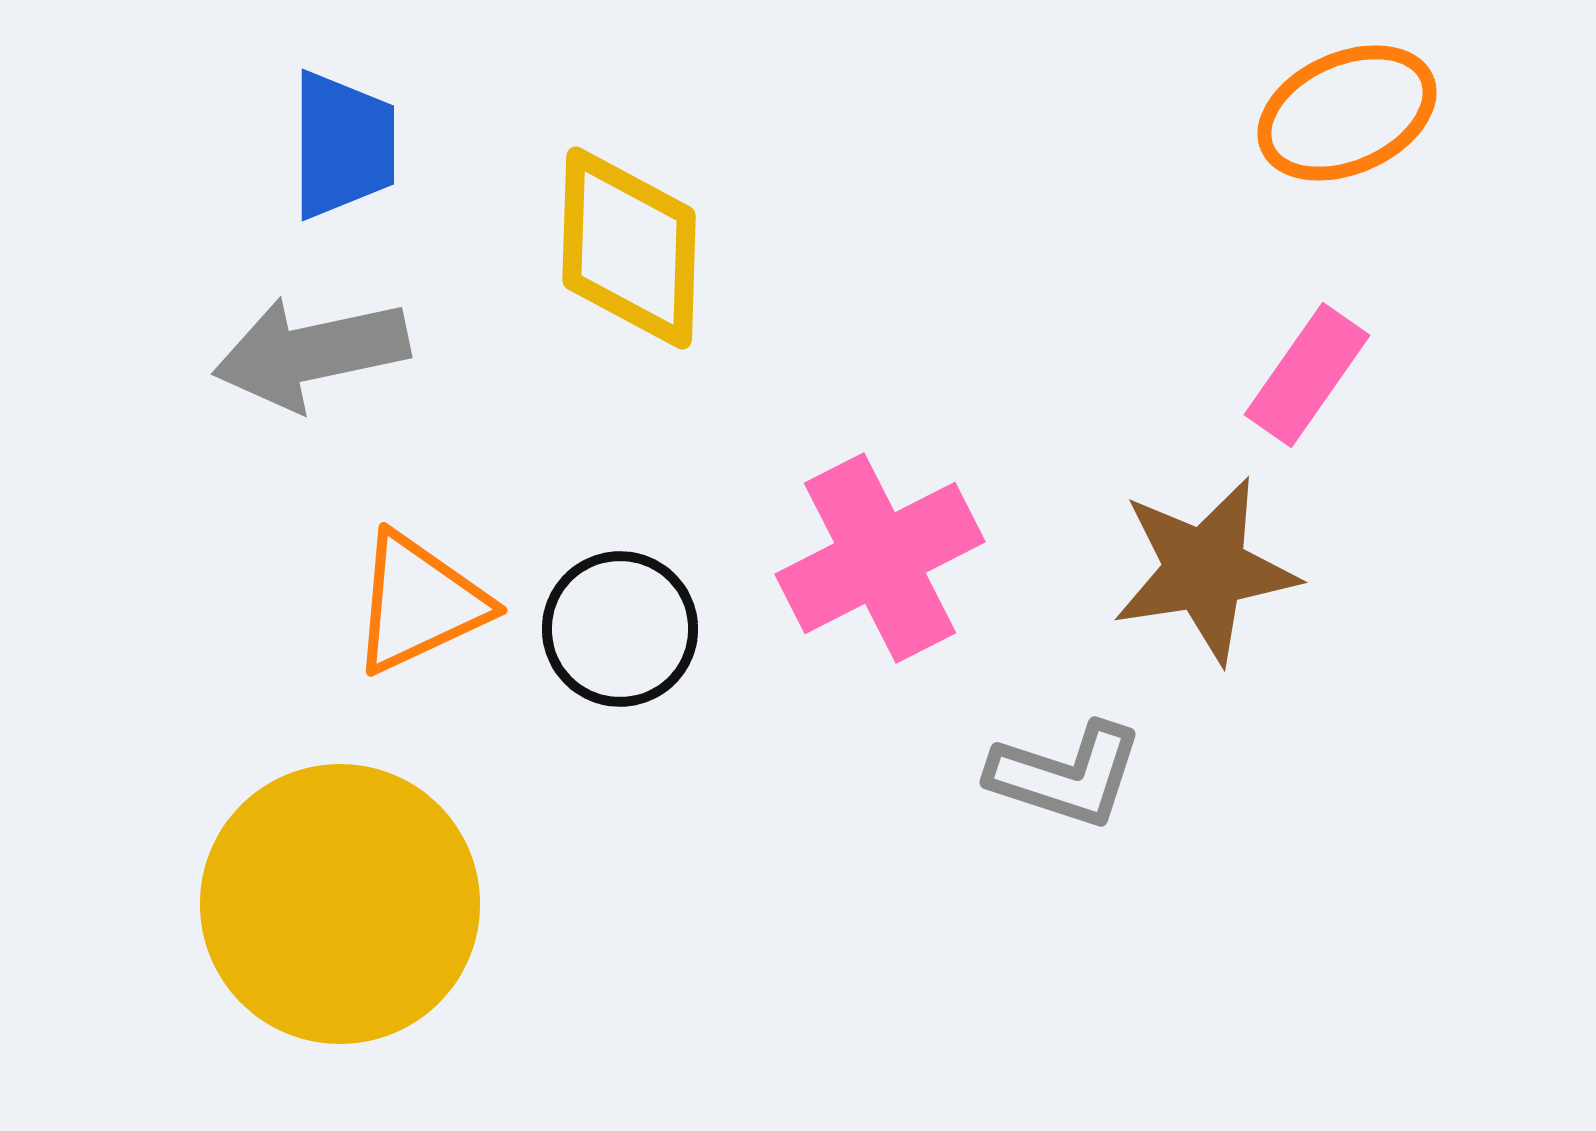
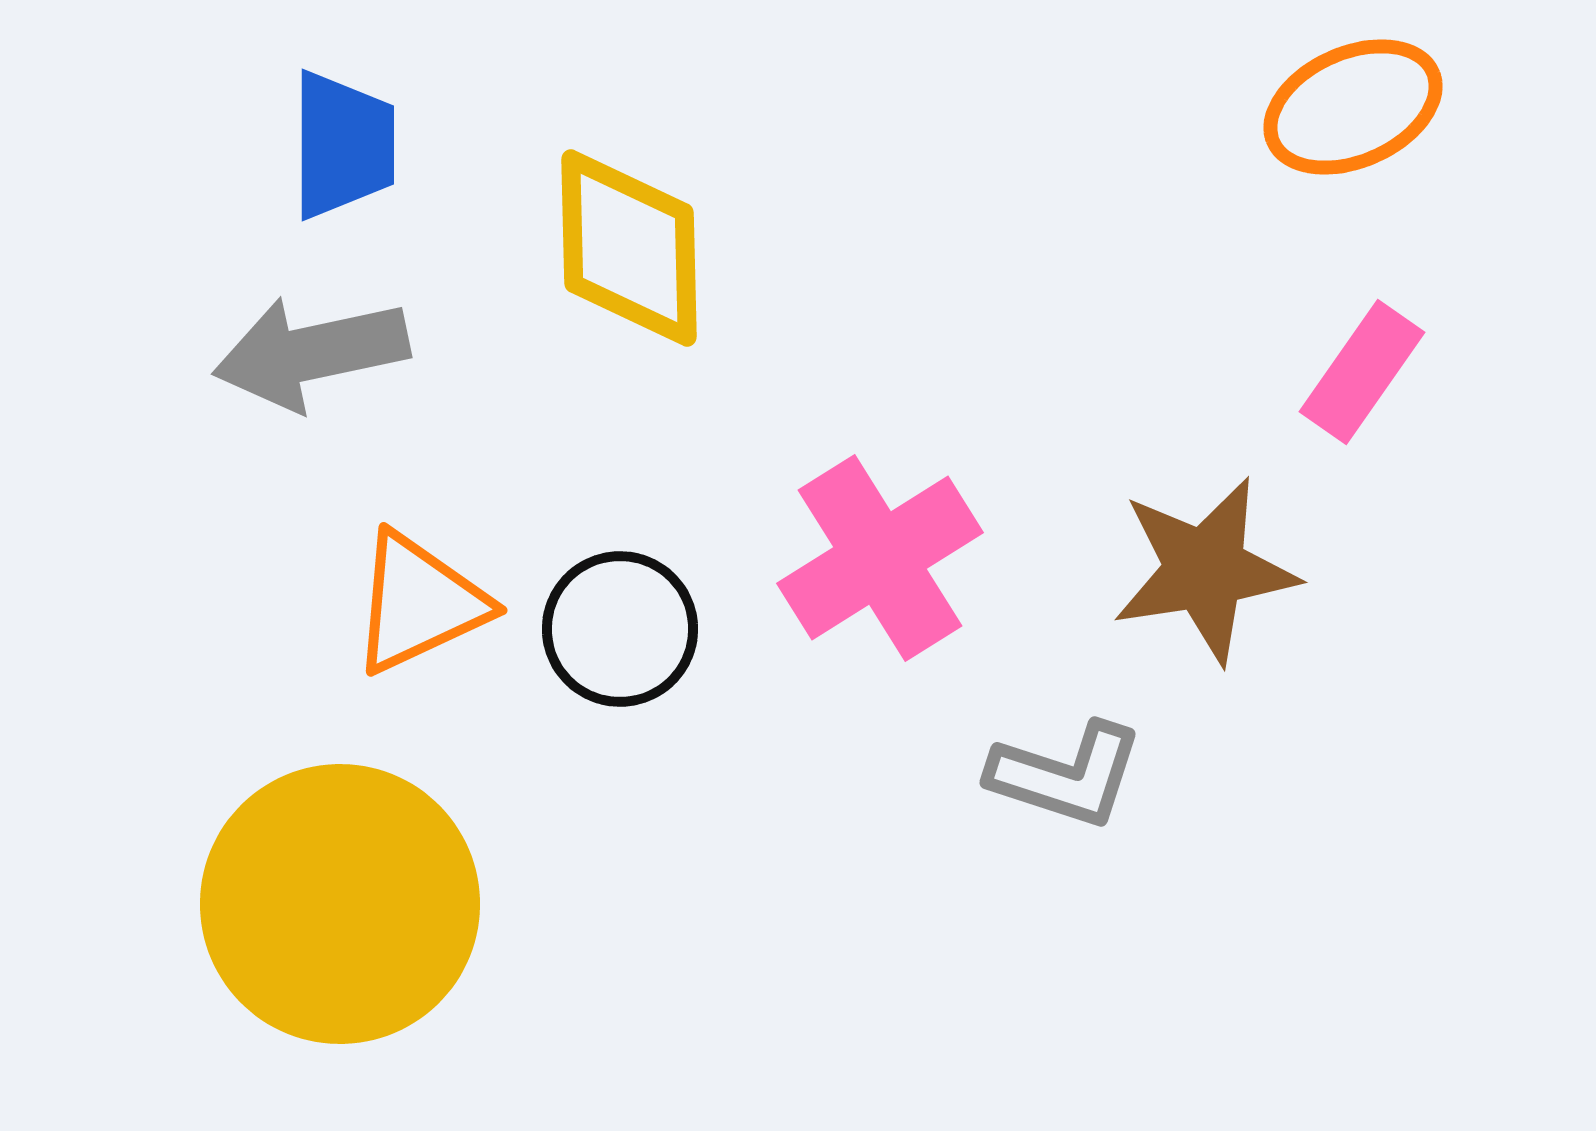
orange ellipse: moved 6 px right, 6 px up
yellow diamond: rotated 3 degrees counterclockwise
pink rectangle: moved 55 px right, 3 px up
pink cross: rotated 5 degrees counterclockwise
